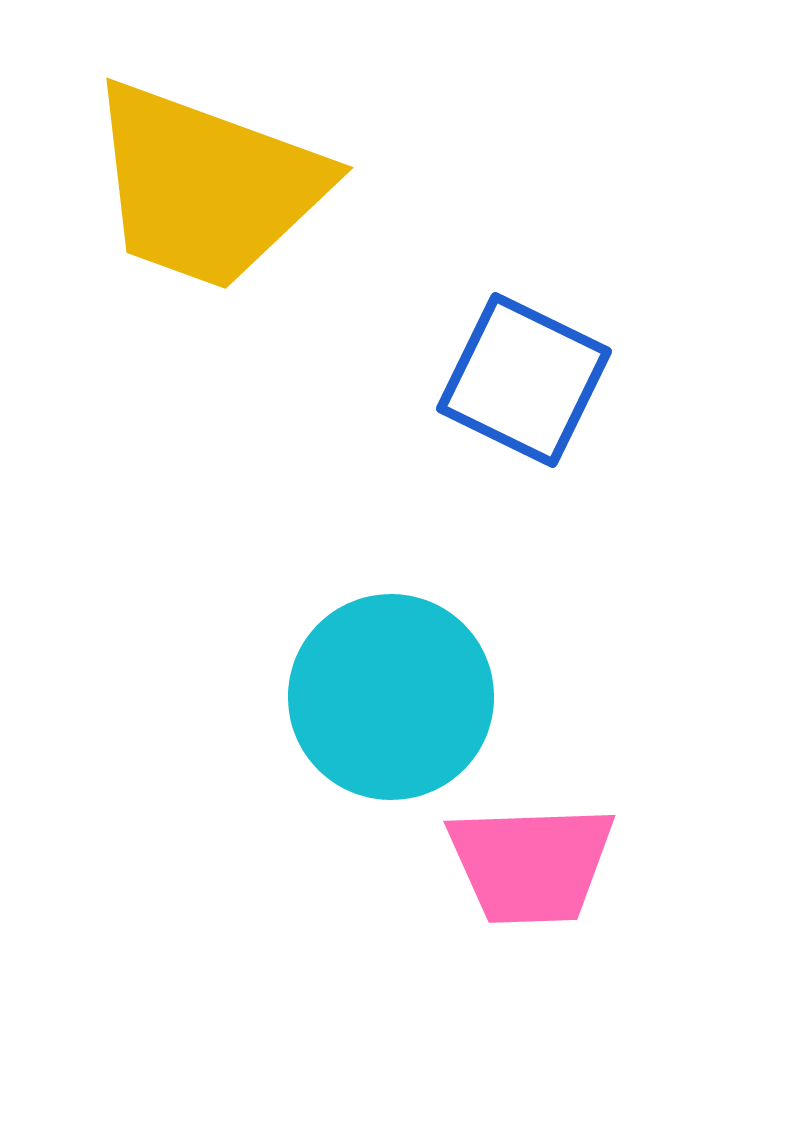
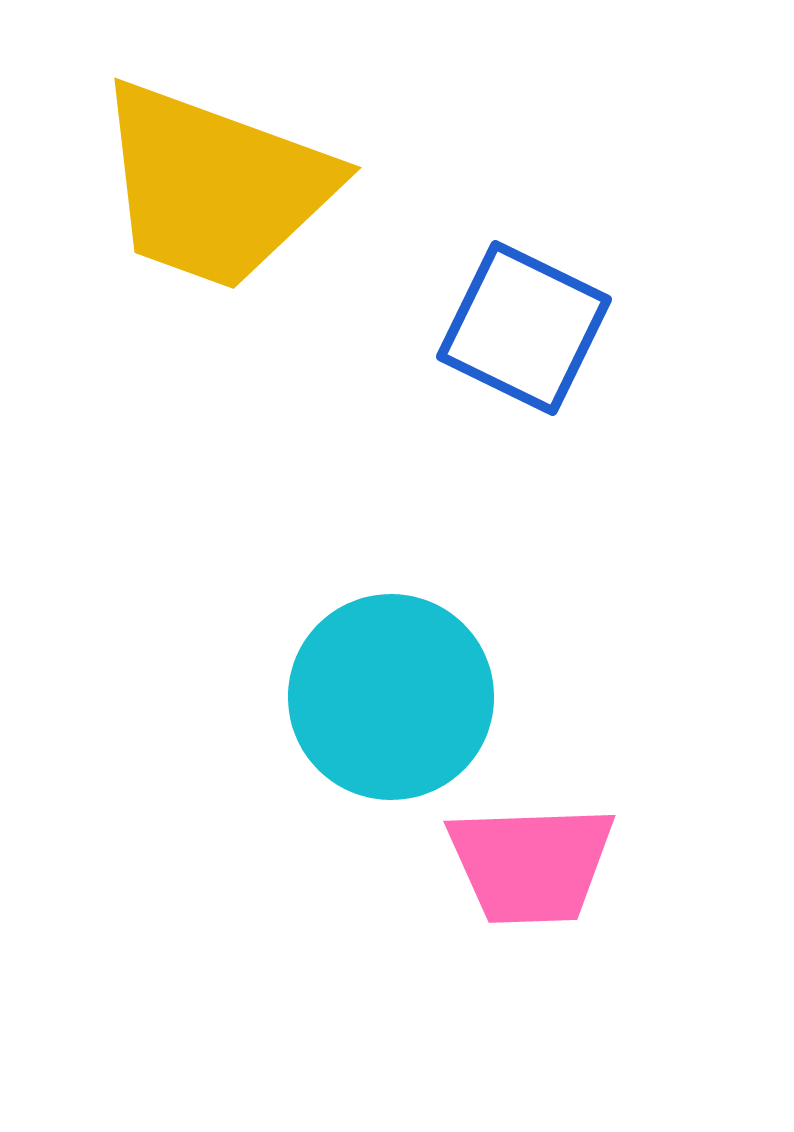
yellow trapezoid: moved 8 px right
blue square: moved 52 px up
